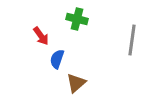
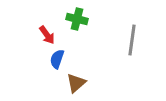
red arrow: moved 6 px right, 1 px up
